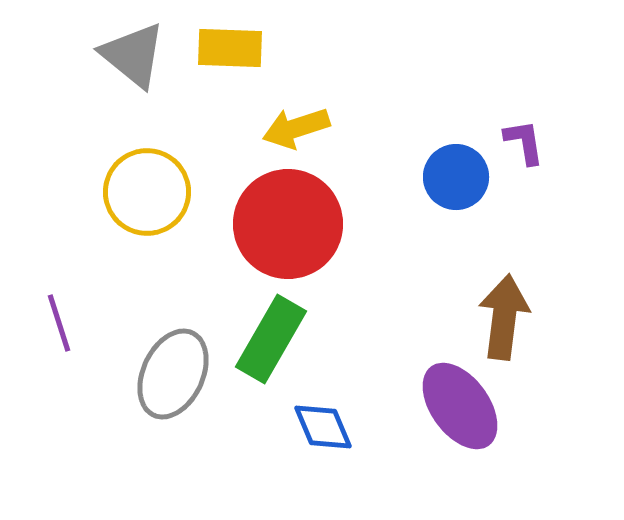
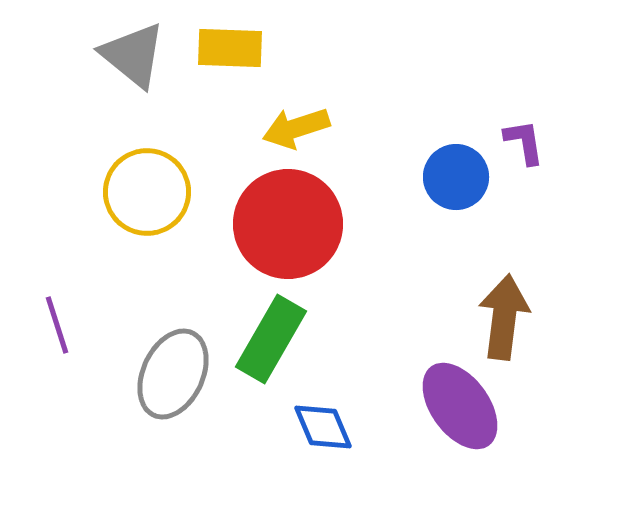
purple line: moved 2 px left, 2 px down
